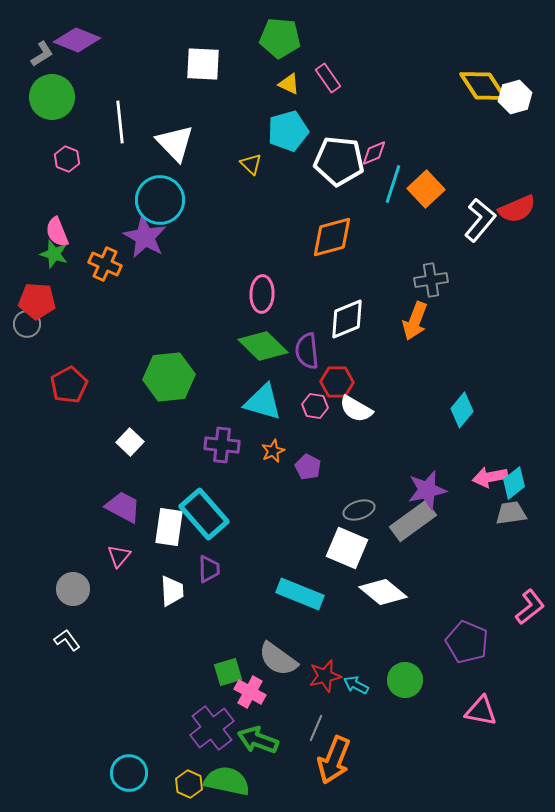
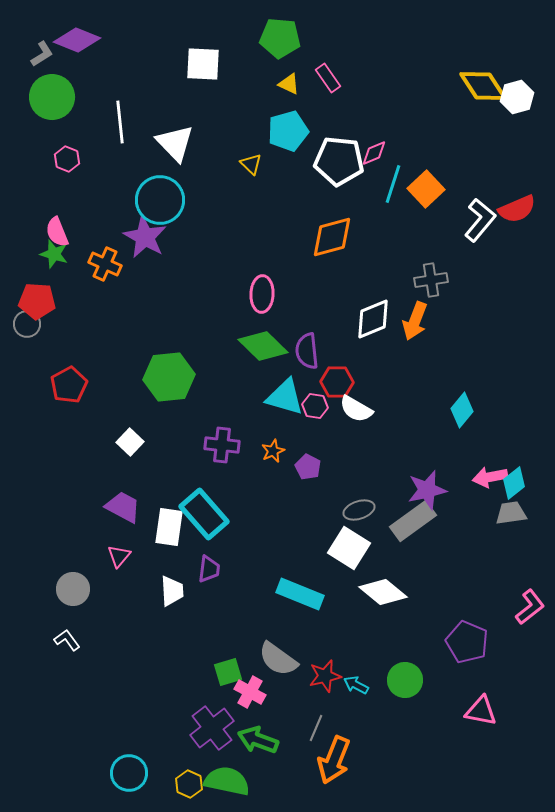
white hexagon at (515, 97): moved 2 px right
white diamond at (347, 319): moved 26 px right
cyan triangle at (263, 402): moved 22 px right, 5 px up
white square at (347, 548): moved 2 px right; rotated 9 degrees clockwise
purple trapezoid at (209, 569): rotated 8 degrees clockwise
